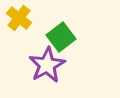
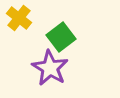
purple star: moved 3 px right, 3 px down; rotated 12 degrees counterclockwise
